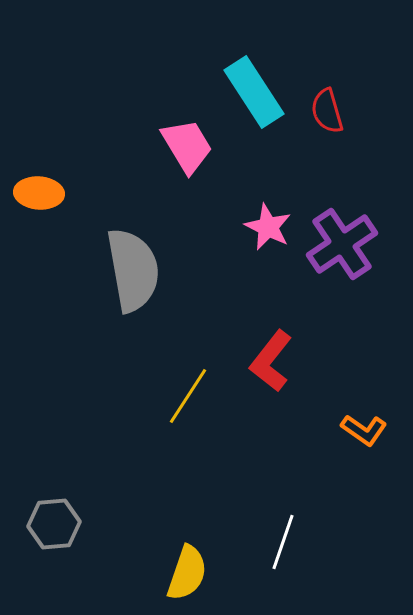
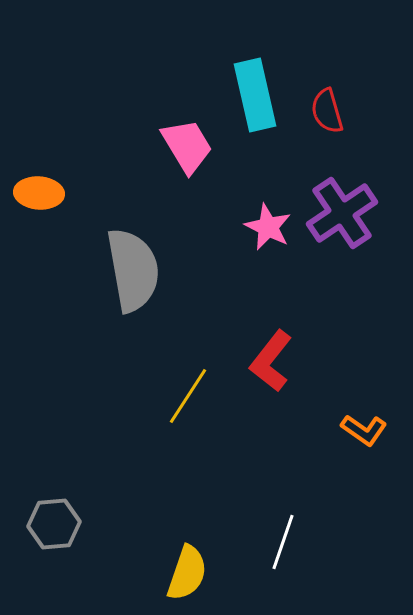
cyan rectangle: moved 1 px right, 3 px down; rotated 20 degrees clockwise
purple cross: moved 31 px up
